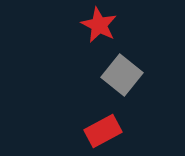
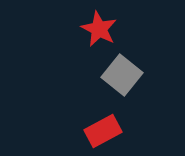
red star: moved 4 px down
